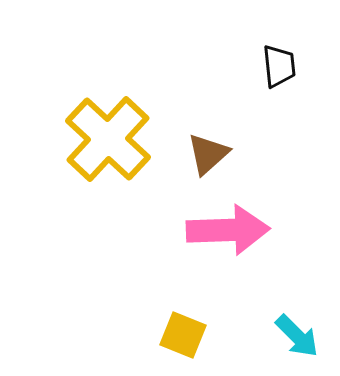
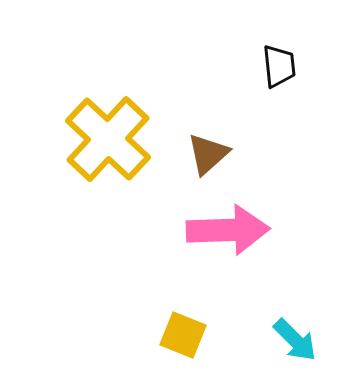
cyan arrow: moved 2 px left, 4 px down
